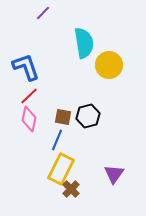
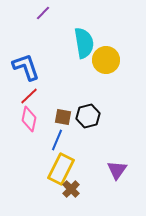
yellow circle: moved 3 px left, 5 px up
purple triangle: moved 3 px right, 4 px up
